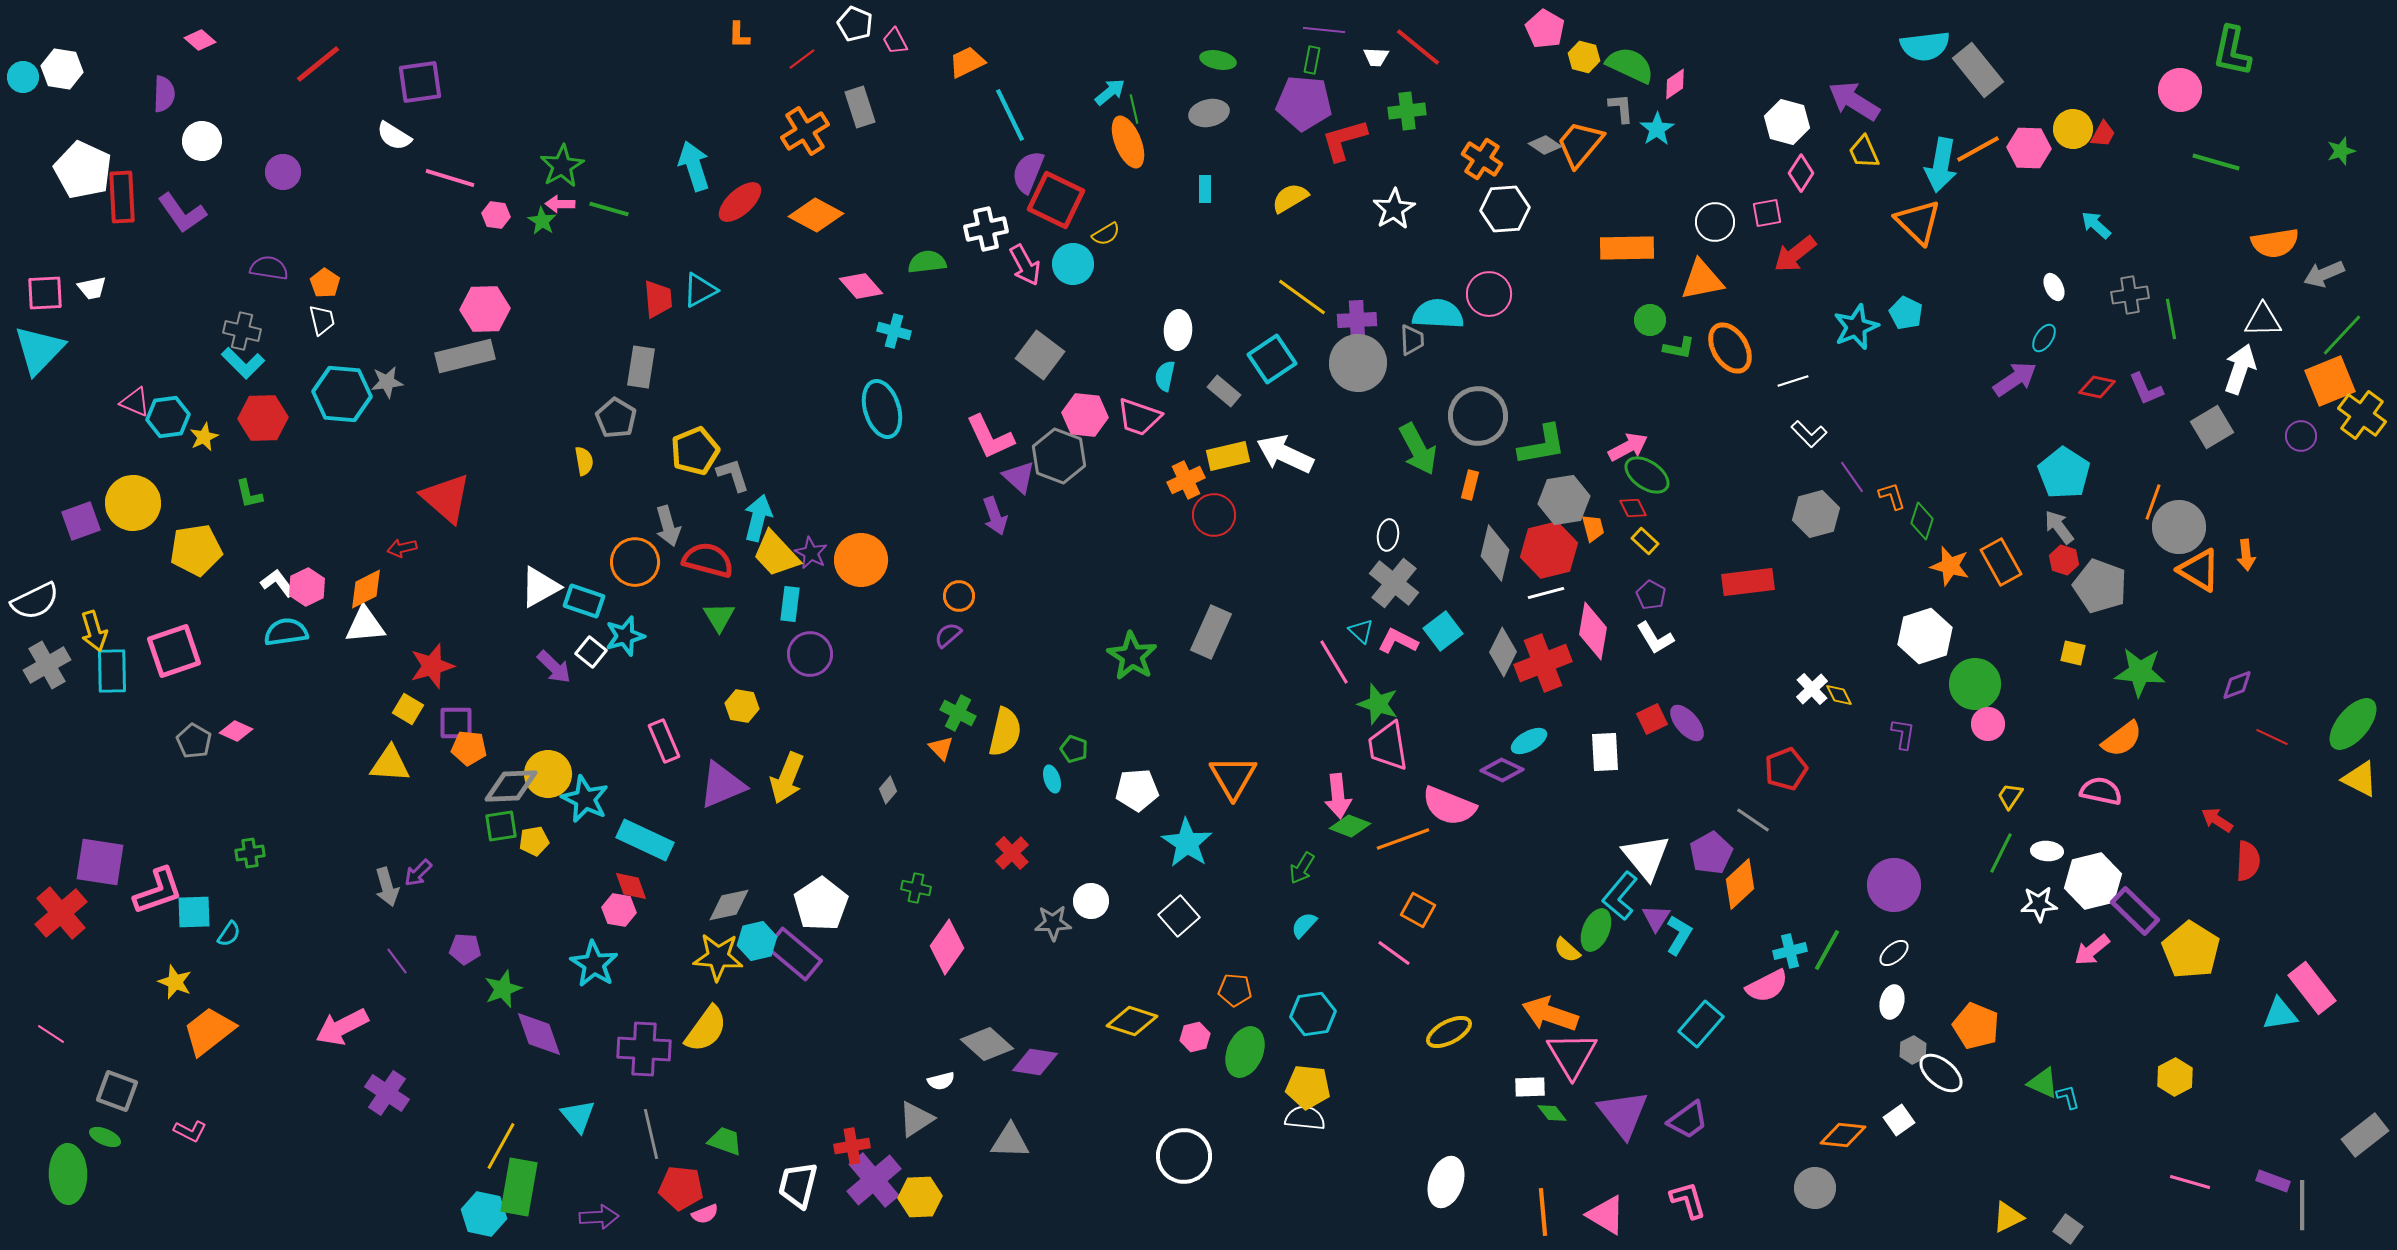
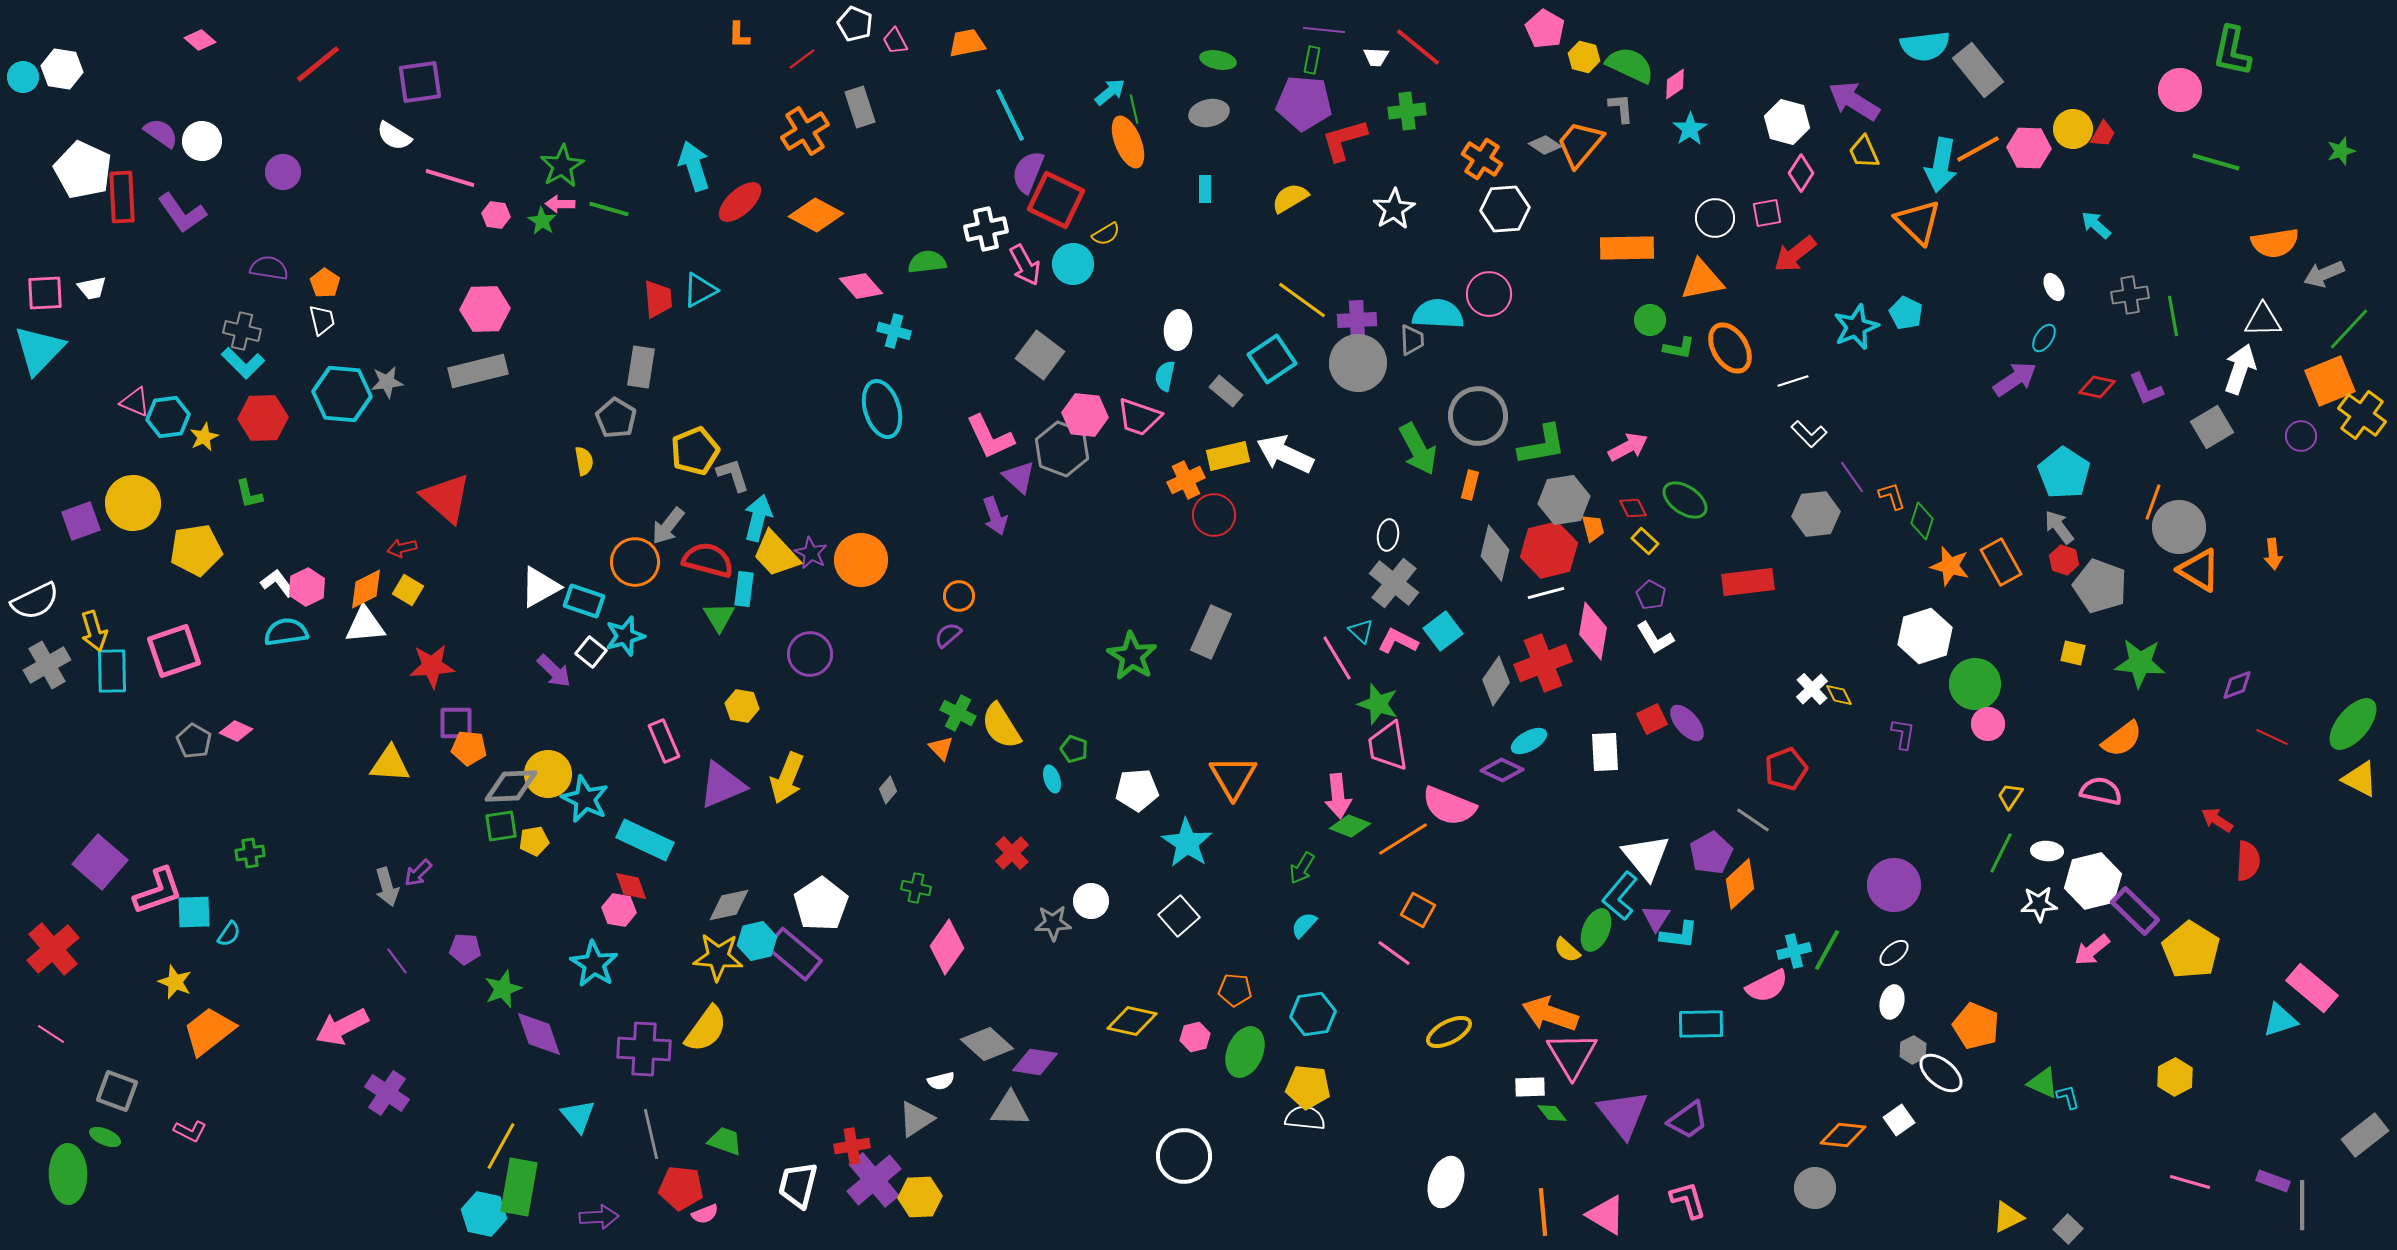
orange trapezoid at (967, 62): moved 19 px up; rotated 15 degrees clockwise
purple semicircle at (164, 94): moved 3 px left, 39 px down; rotated 57 degrees counterclockwise
cyan star at (1657, 129): moved 33 px right
white circle at (1715, 222): moved 4 px up
yellow line at (1302, 297): moved 3 px down
green line at (2171, 319): moved 2 px right, 3 px up
green line at (2342, 335): moved 7 px right, 6 px up
gray rectangle at (465, 356): moved 13 px right, 15 px down
gray rectangle at (1224, 391): moved 2 px right
gray hexagon at (1059, 456): moved 3 px right, 7 px up
green ellipse at (1647, 475): moved 38 px right, 25 px down
gray hexagon at (1816, 514): rotated 9 degrees clockwise
gray arrow at (668, 526): rotated 54 degrees clockwise
orange arrow at (2246, 555): moved 27 px right, 1 px up
cyan rectangle at (790, 604): moved 46 px left, 15 px up
gray diamond at (1503, 652): moved 7 px left, 29 px down; rotated 9 degrees clockwise
pink line at (1334, 662): moved 3 px right, 4 px up
red star at (432, 666): rotated 12 degrees clockwise
purple arrow at (554, 667): moved 4 px down
green star at (2140, 672): moved 9 px up
yellow square at (408, 709): moved 119 px up
yellow semicircle at (1005, 732): moved 4 px left, 6 px up; rotated 135 degrees clockwise
orange line at (1403, 839): rotated 12 degrees counterclockwise
purple square at (100, 862): rotated 32 degrees clockwise
red cross at (61, 913): moved 8 px left, 36 px down
cyan L-shape at (1679, 935): rotated 66 degrees clockwise
cyan cross at (1790, 951): moved 4 px right
pink rectangle at (2312, 988): rotated 12 degrees counterclockwise
cyan triangle at (2280, 1014): moved 6 px down; rotated 9 degrees counterclockwise
yellow diamond at (1132, 1021): rotated 6 degrees counterclockwise
cyan rectangle at (1701, 1024): rotated 48 degrees clockwise
gray triangle at (1010, 1141): moved 32 px up
gray square at (2068, 1229): rotated 8 degrees clockwise
